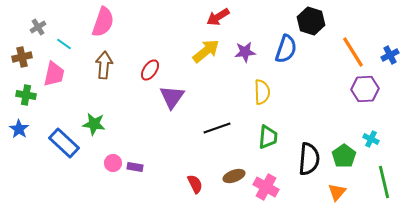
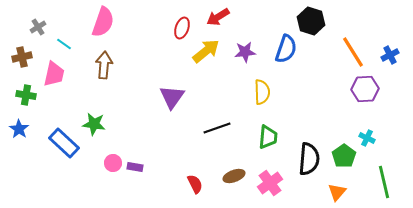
red ellipse: moved 32 px right, 42 px up; rotated 15 degrees counterclockwise
cyan cross: moved 4 px left, 1 px up
pink cross: moved 4 px right, 4 px up; rotated 25 degrees clockwise
